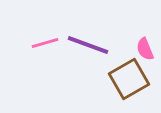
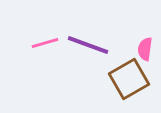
pink semicircle: rotated 30 degrees clockwise
